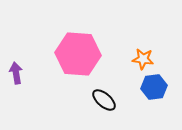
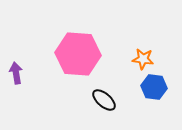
blue hexagon: rotated 15 degrees clockwise
